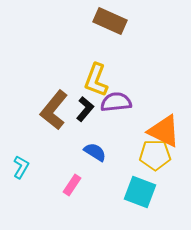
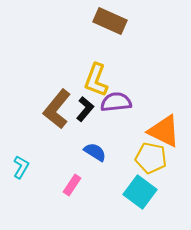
brown L-shape: moved 3 px right, 1 px up
yellow pentagon: moved 4 px left, 3 px down; rotated 12 degrees clockwise
cyan square: rotated 16 degrees clockwise
